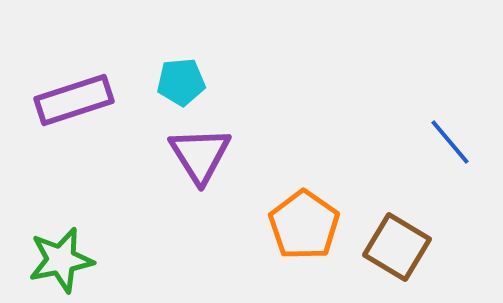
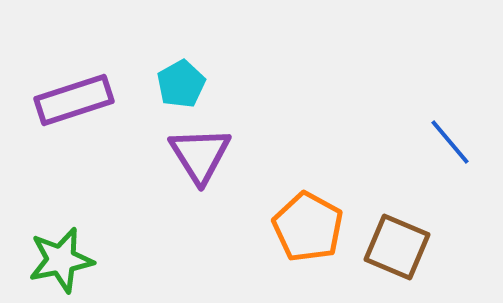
cyan pentagon: moved 2 px down; rotated 24 degrees counterclockwise
orange pentagon: moved 4 px right, 2 px down; rotated 6 degrees counterclockwise
brown square: rotated 8 degrees counterclockwise
